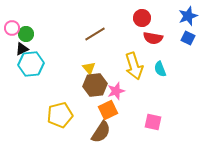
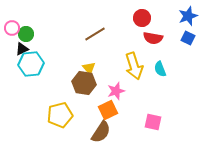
brown hexagon: moved 11 px left, 2 px up; rotated 15 degrees clockwise
